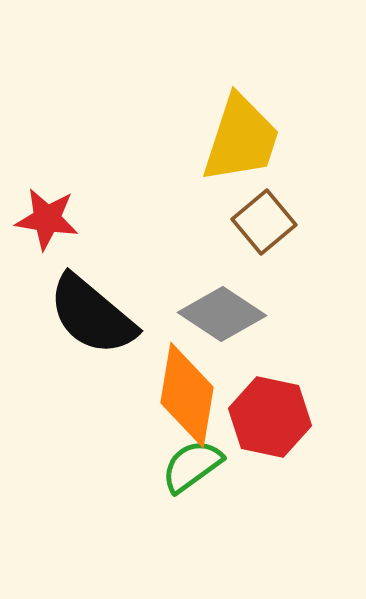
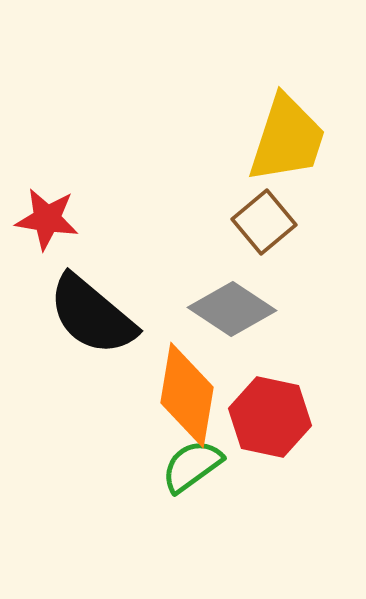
yellow trapezoid: moved 46 px right
gray diamond: moved 10 px right, 5 px up
